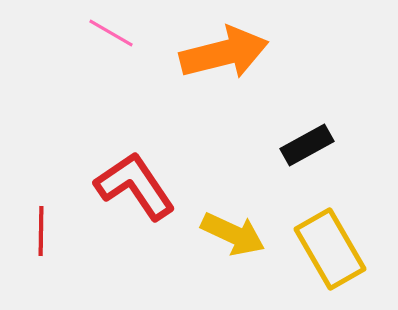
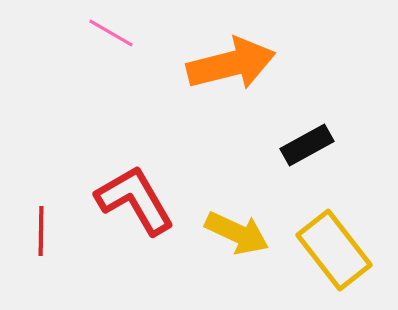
orange arrow: moved 7 px right, 11 px down
red L-shape: moved 14 px down; rotated 4 degrees clockwise
yellow arrow: moved 4 px right, 1 px up
yellow rectangle: moved 4 px right, 1 px down; rotated 8 degrees counterclockwise
